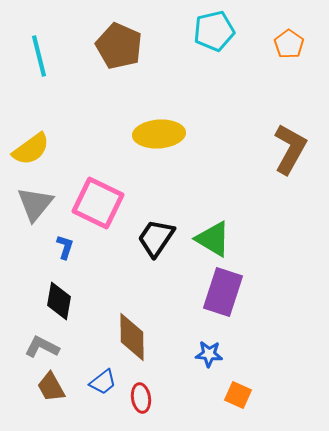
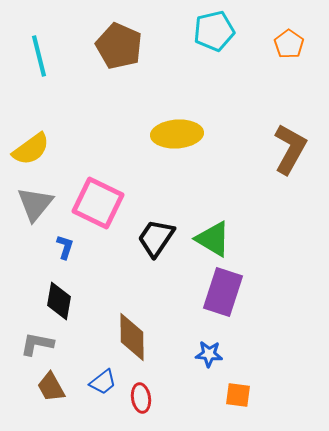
yellow ellipse: moved 18 px right
gray L-shape: moved 5 px left, 3 px up; rotated 16 degrees counterclockwise
orange square: rotated 16 degrees counterclockwise
